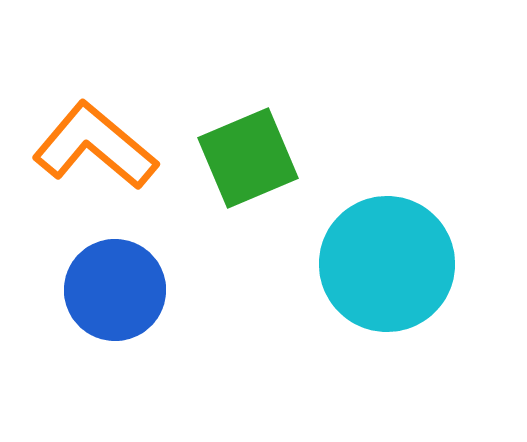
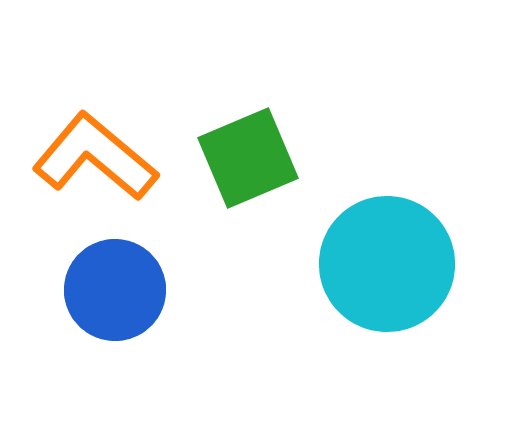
orange L-shape: moved 11 px down
